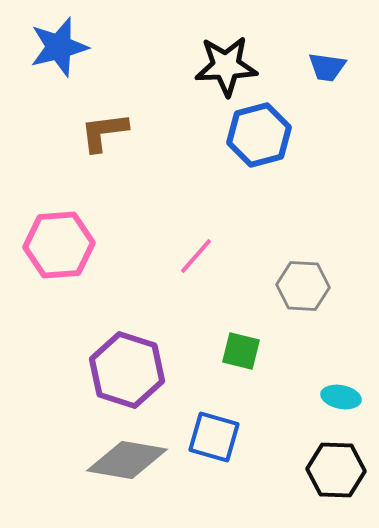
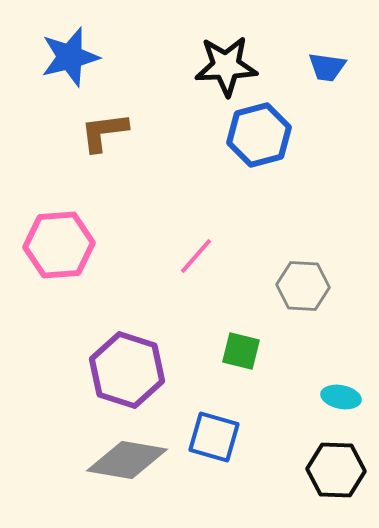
blue star: moved 11 px right, 10 px down
